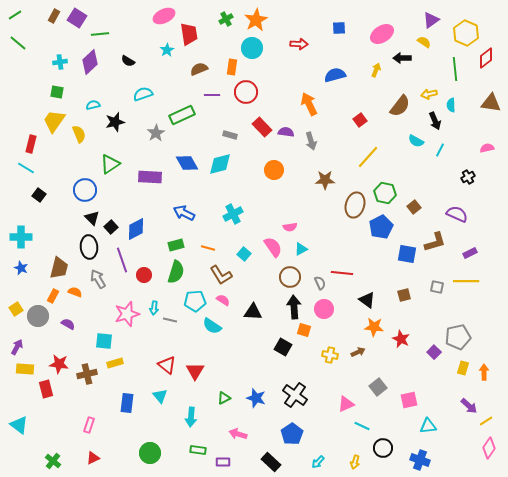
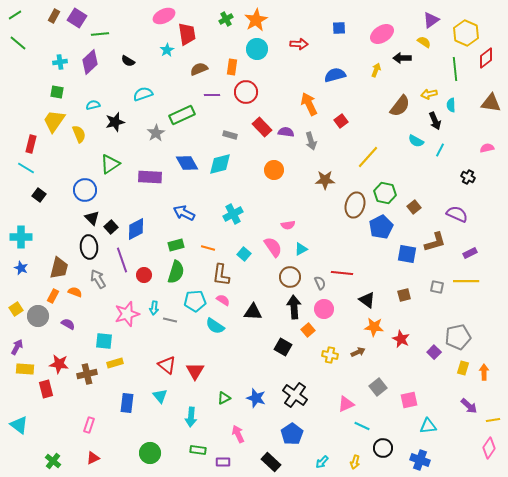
red trapezoid at (189, 34): moved 2 px left
cyan circle at (252, 48): moved 5 px right, 1 px down
red square at (360, 120): moved 19 px left, 1 px down
black cross at (468, 177): rotated 32 degrees counterclockwise
pink semicircle at (290, 227): moved 2 px left, 2 px up
brown L-shape at (221, 275): rotated 40 degrees clockwise
cyan semicircle at (212, 326): moved 3 px right
orange square at (304, 330): moved 4 px right; rotated 32 degrees clockwise
yellow line at (486, 421): moved 7 px right, 1 px up; rotated 24 degrees clockwise
pink arrow at (238, 434): rotated 48 degrees clockwise
cyan arrow at (318, 462): moved 4 px right
